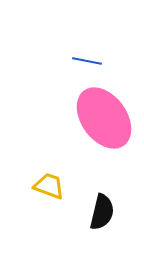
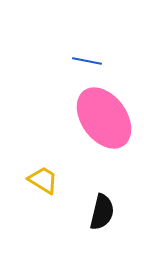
yellow trapezoid: moved 6 px left, 6 px up; rotated 12 degrees clockwise
